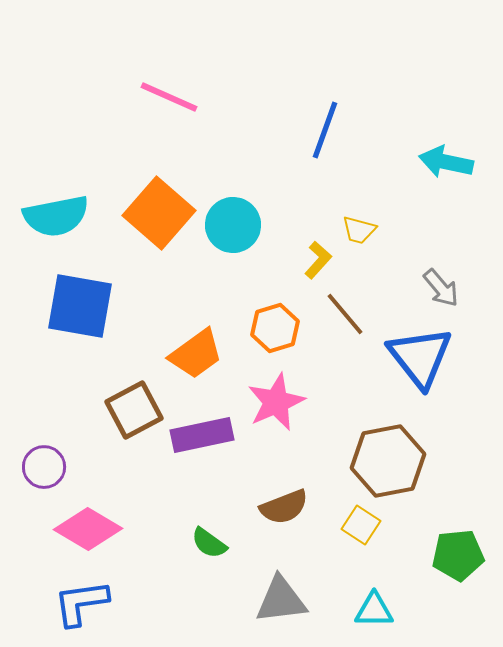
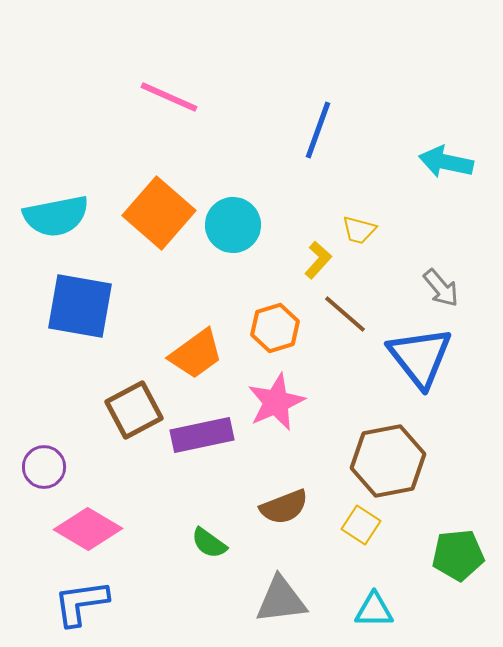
blue line: moved 7 px left
brown line: rotated 9 degrees counterclockwise
